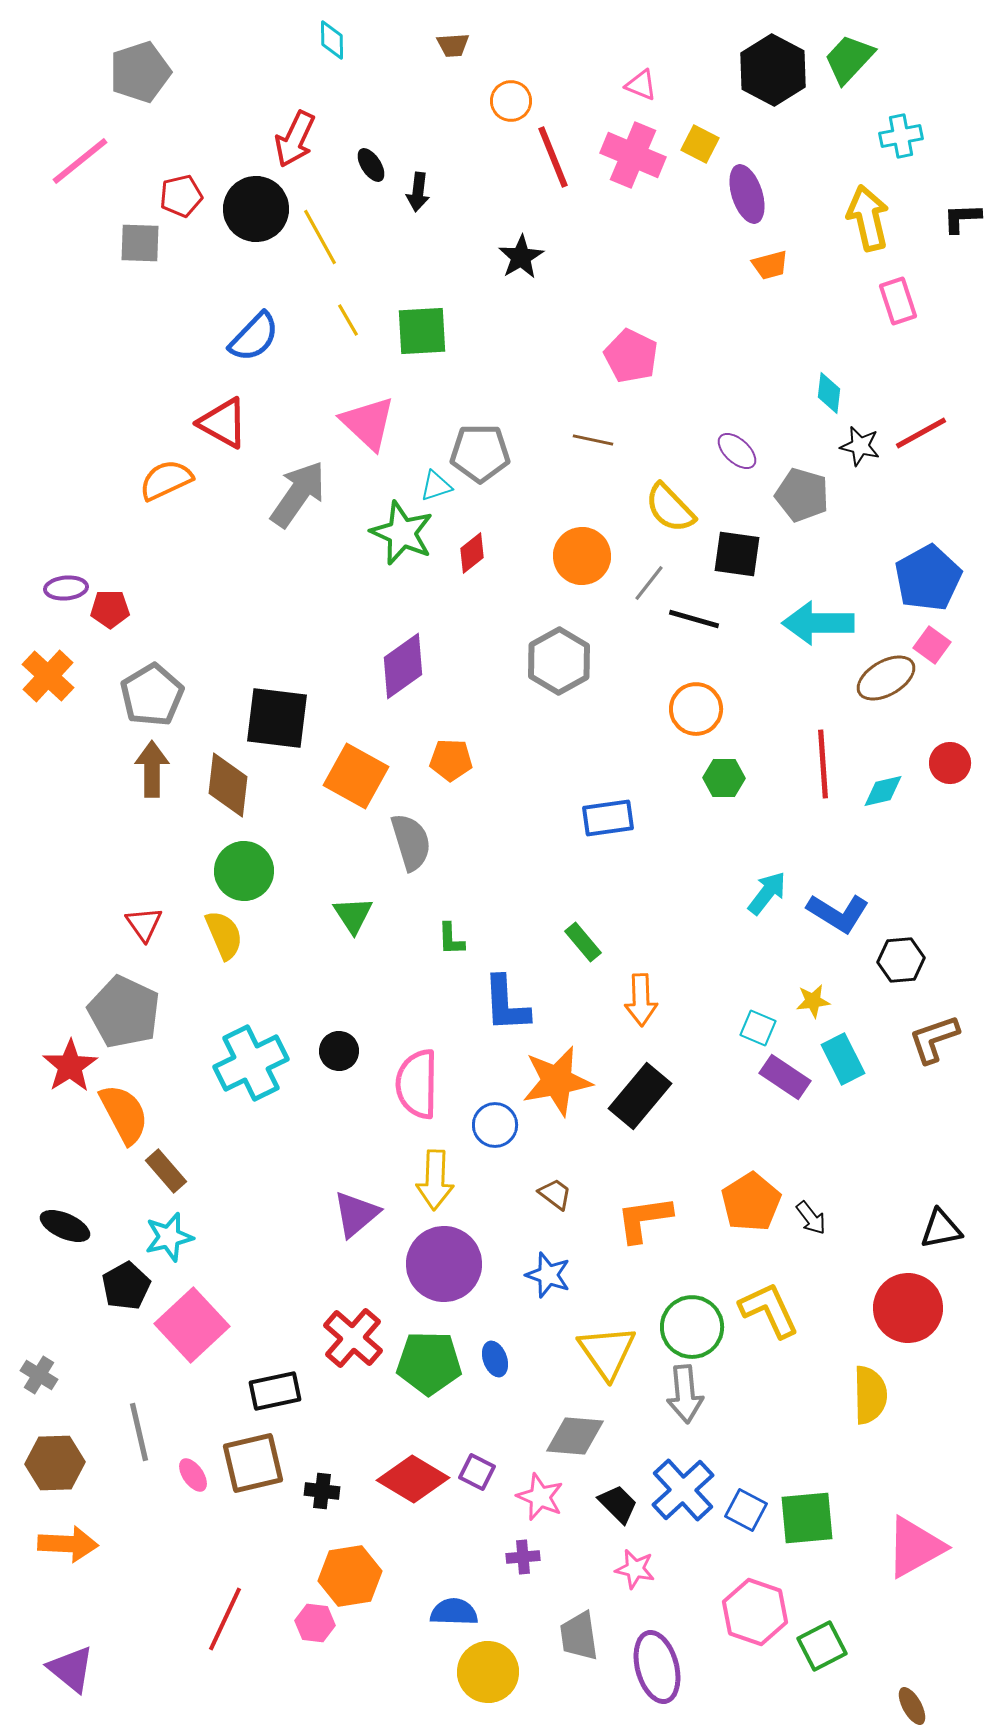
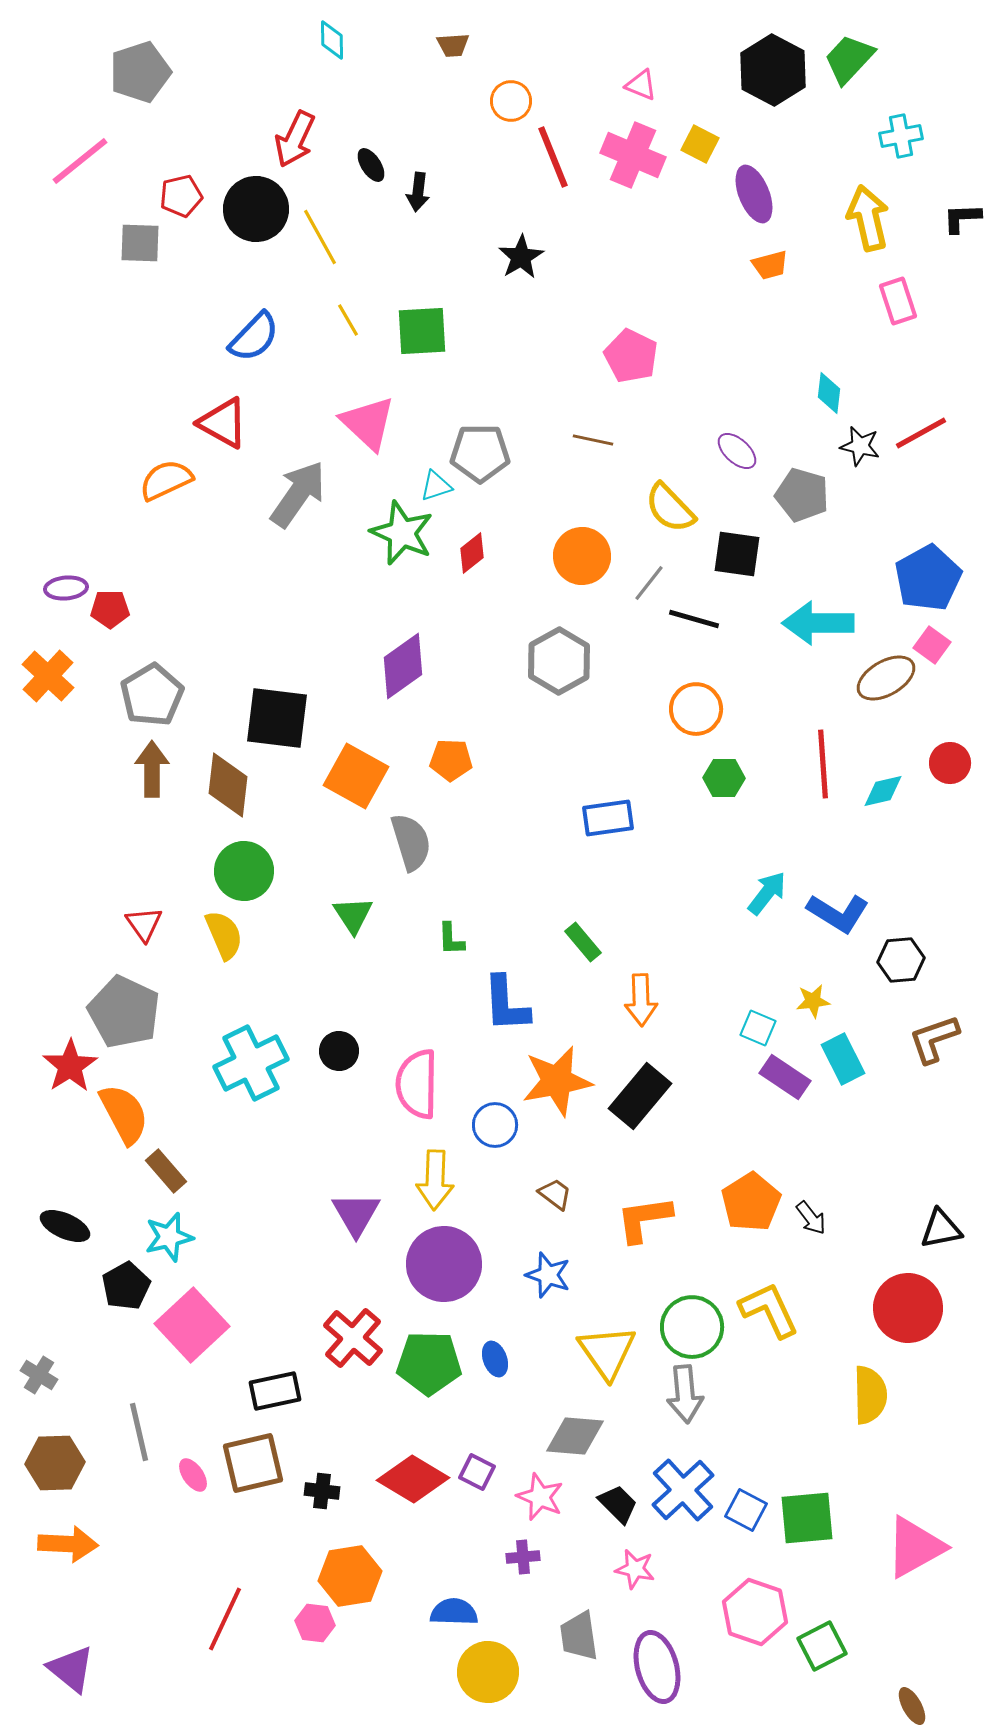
purple ellipse at (747, 194): moved 7 px right; rotated 4 degrees counterclockwise
purple triangle at (356, 1214): rotated 20 degrees counterclockwise
